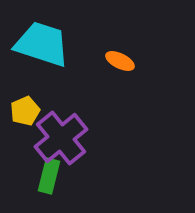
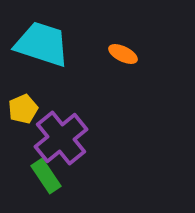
orange ellipse: moved 3 px right, 7 px up
yellow pentagon: moved 2 px left, 2 px up
green rectangle: moved 3 px left; rotated 48 degrees counterclockwise
